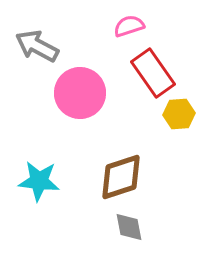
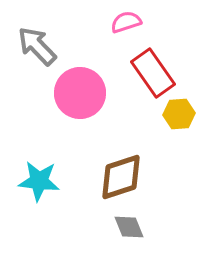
pink semicircle: moved 3 px left, 4 px up
gray arrow: rotated 18 degrees clockwise
gray diamond: rotated 12 degrees counterclockwise
